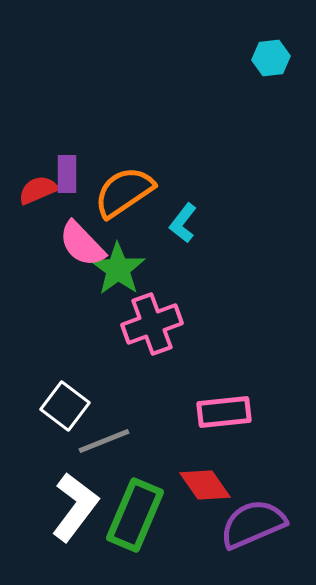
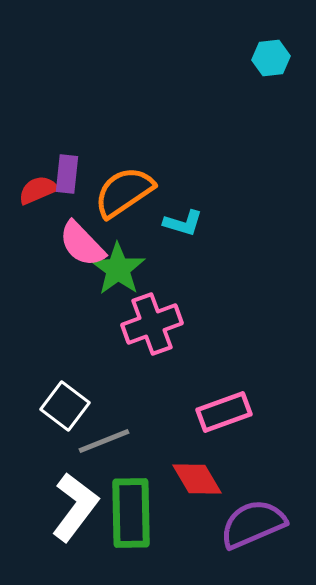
purple rectangle: rotated 6 degrees clockwise
cyan L-shape: rotated 111 degrees counterclockwise
pink rectangle: rotated 14 degrees counterclockwise
red diamond: moved 8 px left, 6 px up; rotated 4 degrees clockwise
green rectangle: moved 4 px left, 2 px up; rotated 24 degrees counterclockwise
